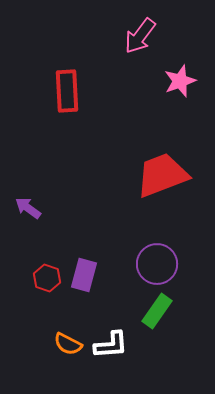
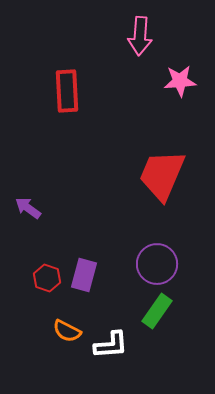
pink arrow: rotated 33 degrees counterclockwise
pink star: rotated 16 degrees clockwise
red trapezoid: rotated 46 degrees counterclockwise
orange semicircle: moved 1 px left, 13 px up
